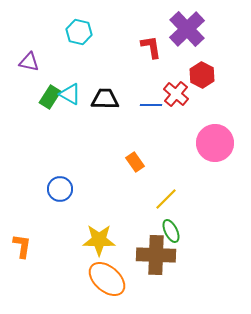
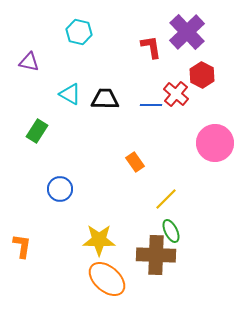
purple cross: moved 3 px down
green rectangle: moved 13 px left, 34 px down
